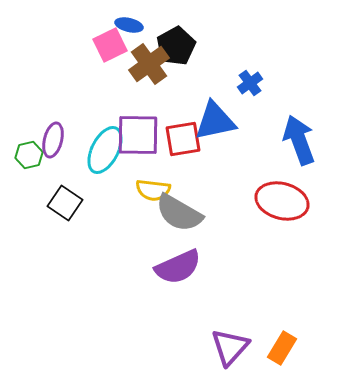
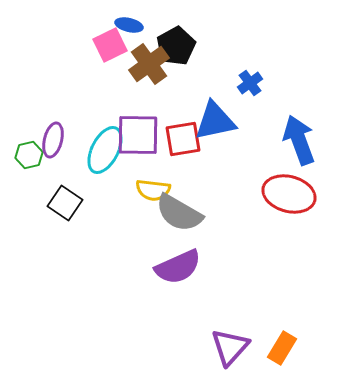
red ellipse: moved 7 px right, 7 px up
